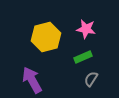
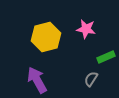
green rectangle: moved 23 px right
purple arrow: moved 5 px right
